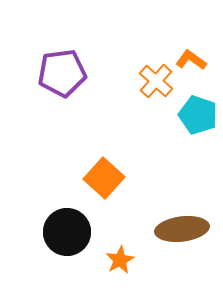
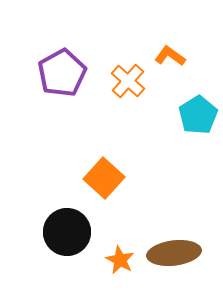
orange L-shape: moved 21 px left, 4 px up
purple pentagon: rotated 21 degrees counterclockwise
orange cross: moved 28 px left
cyan pentagon: rotated 21 degrees clockwise
brown ellipse: moved 8 px left, 24 px down
orange star: rotated 16 degrees counterclockwise
